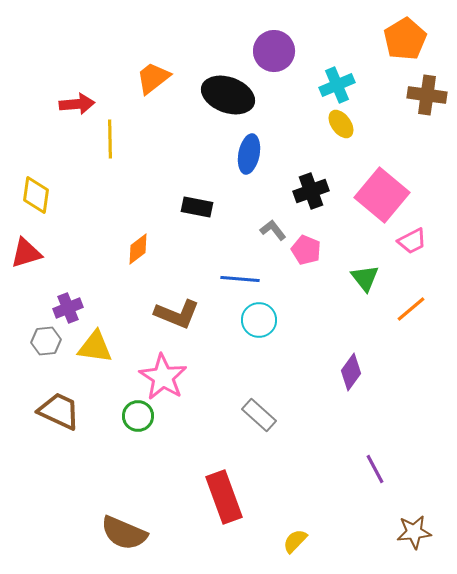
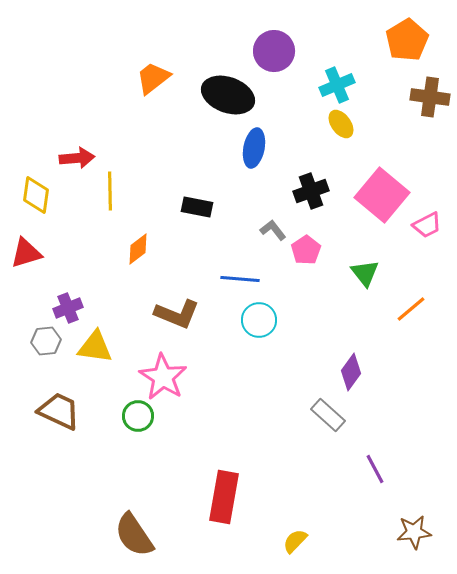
orange pentagon: moved 2 px right, 1 px down
brown cross: moved 3 px right, 2 px down
red arrow: moved 54 px down
yellow line: moved 52 px down
blue ellipse: moved 5 px right, 6 px up
pink trapezoid: moved 15 px right, 16 px up
pink pentagon: rotated 16 degrees clockwise
green triangle: moved 5 px up
gray rectangle: moved 69 px right
red rectangle: rotated 30 degrees clockwise
brown semicircle: moved 10 px right, 2 px down; rotated 33 degrees clockwise
